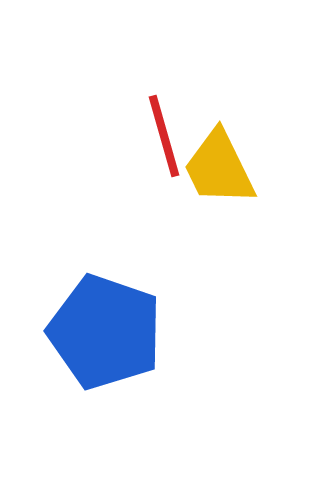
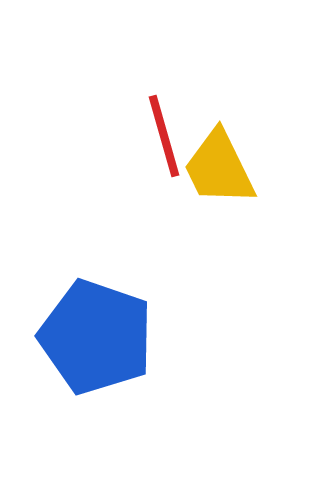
blue pentagon: moved 9 px left, 5 px down
